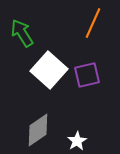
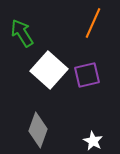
gray diamond: rotated 36 degrees counterclockwise
white star: moved 16 px right; rotated 12 degrees counterclockwise
